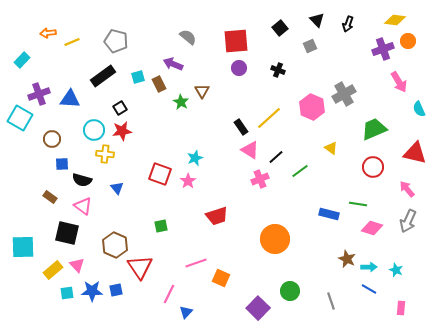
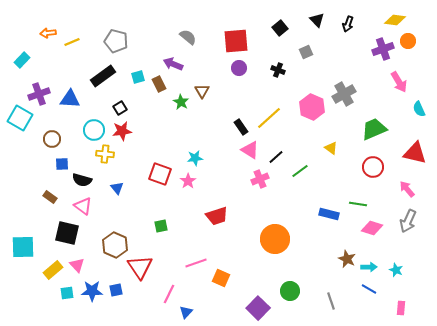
gray square at (310, 46): moved 4 px left, 6 px down
cyan star at (195, 158): rotated 14 degrees clockwise
